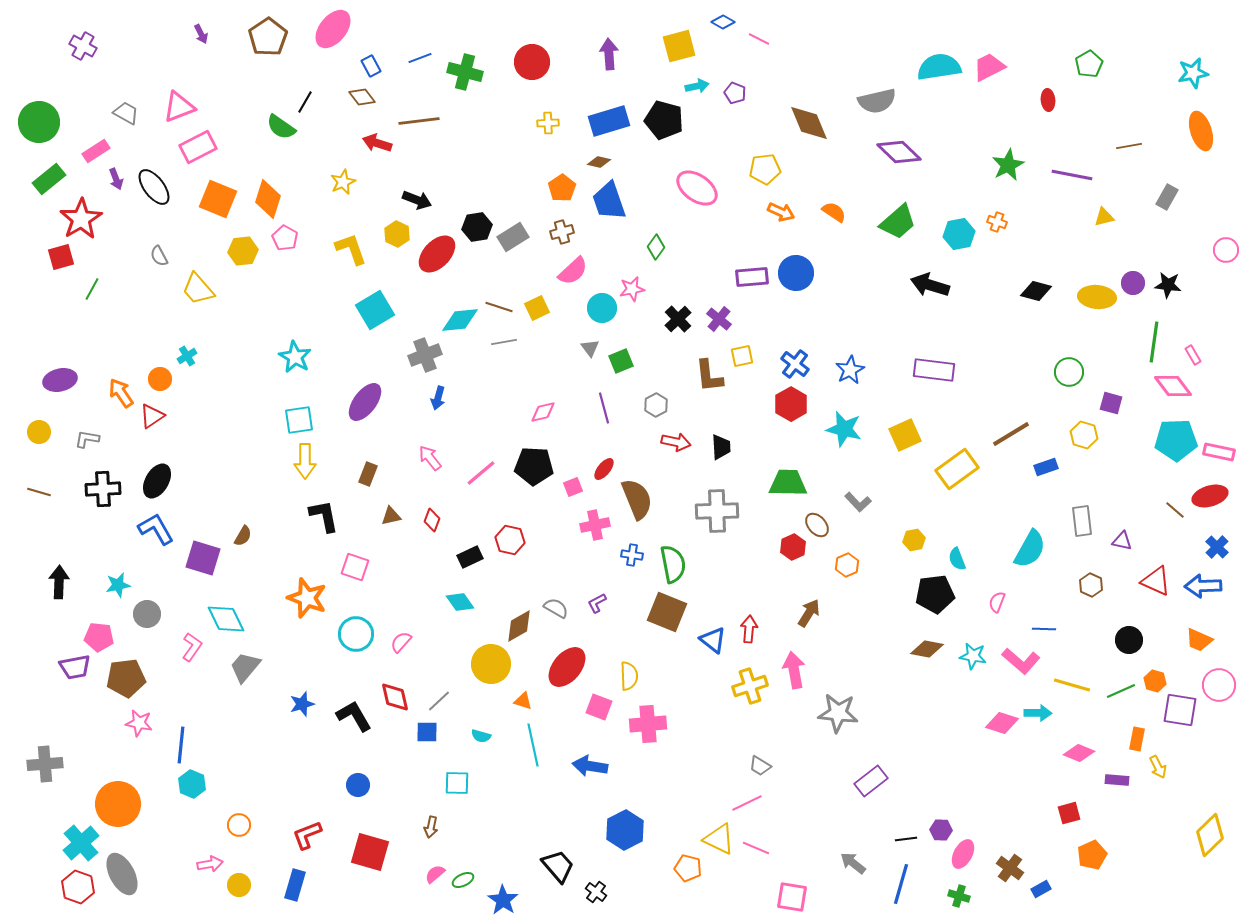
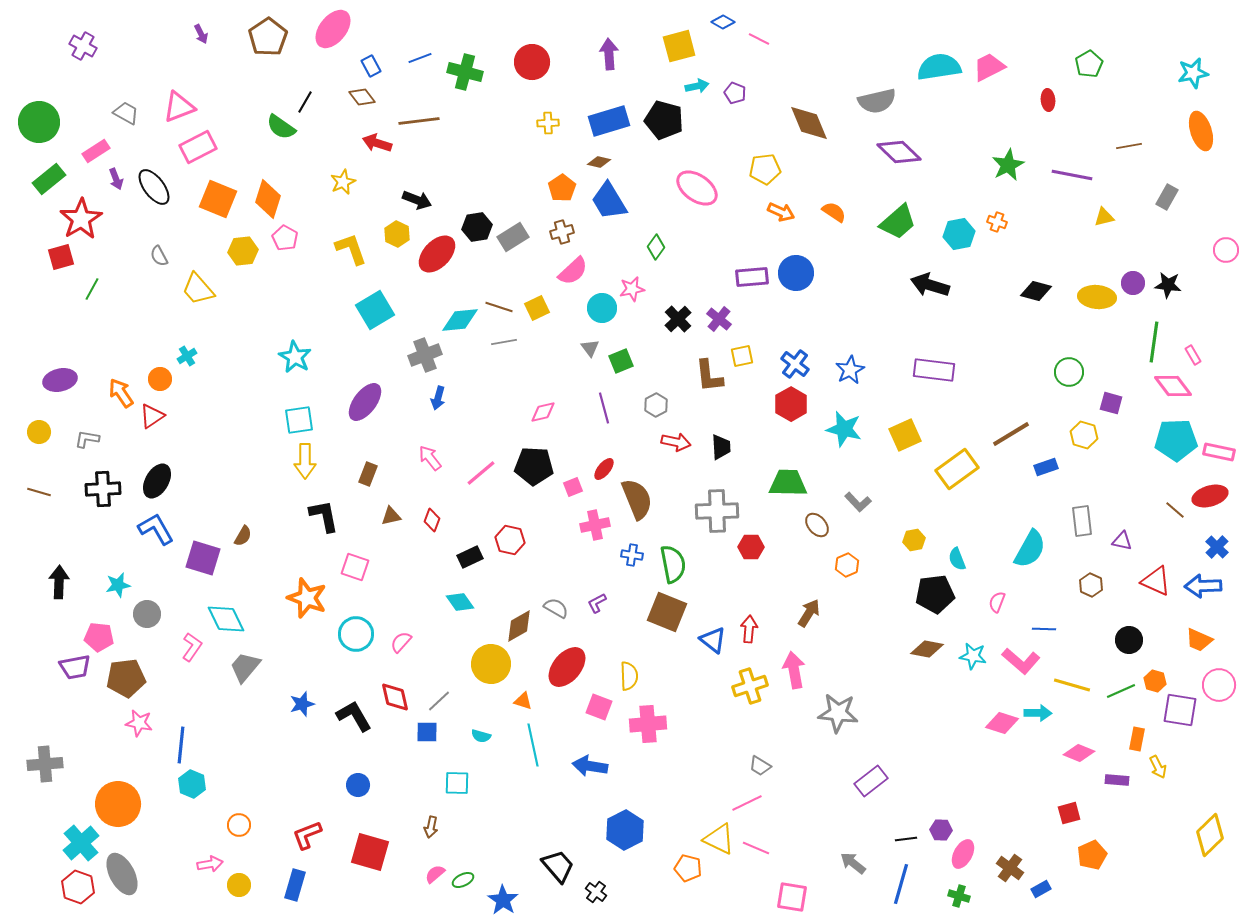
blue trapezoid at (609, 201): rotated 12 degrees counterclockwise
red hexagon at (793, 547): moved 42 px left; rotated 25 degrees clockwise
